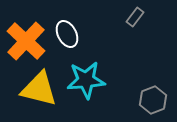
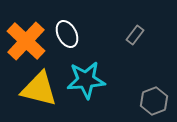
gray rectangle: moved 18 px down
gray hexagon: moved 1 px right, 1 px down
